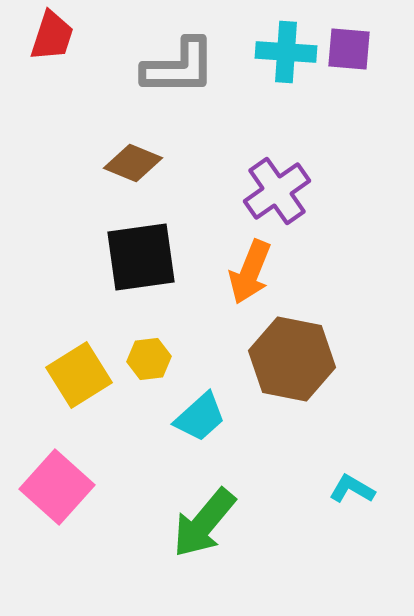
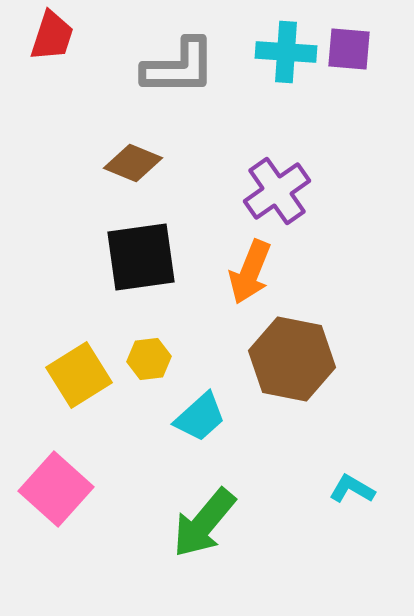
pink square: moved 1 px left, 2 px down
